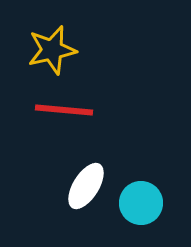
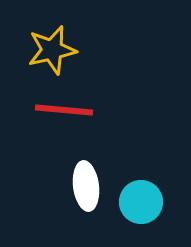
white ellipse: rotated 39 degrees counterclockwise
cyan circle: moved 1 px up
